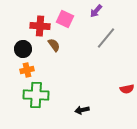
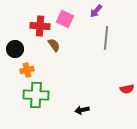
gray line: rotated 35 degrees counterclockwise
black circle: moved 8 px left
